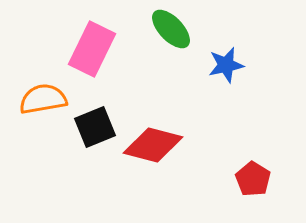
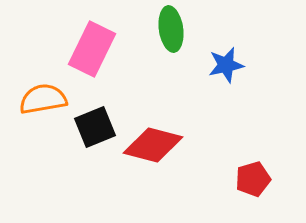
green ellipse: rotated 36 degrees clockwise
red pentagon: rotated 24 degrees clockwise
